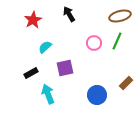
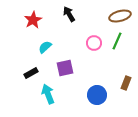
brown rectangle: rotated 24 degrees counterclockwise
